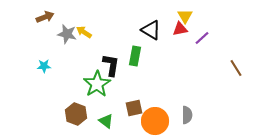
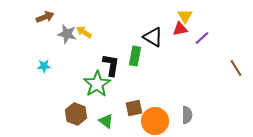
black triangle: moved 2 px right, 7 px down
